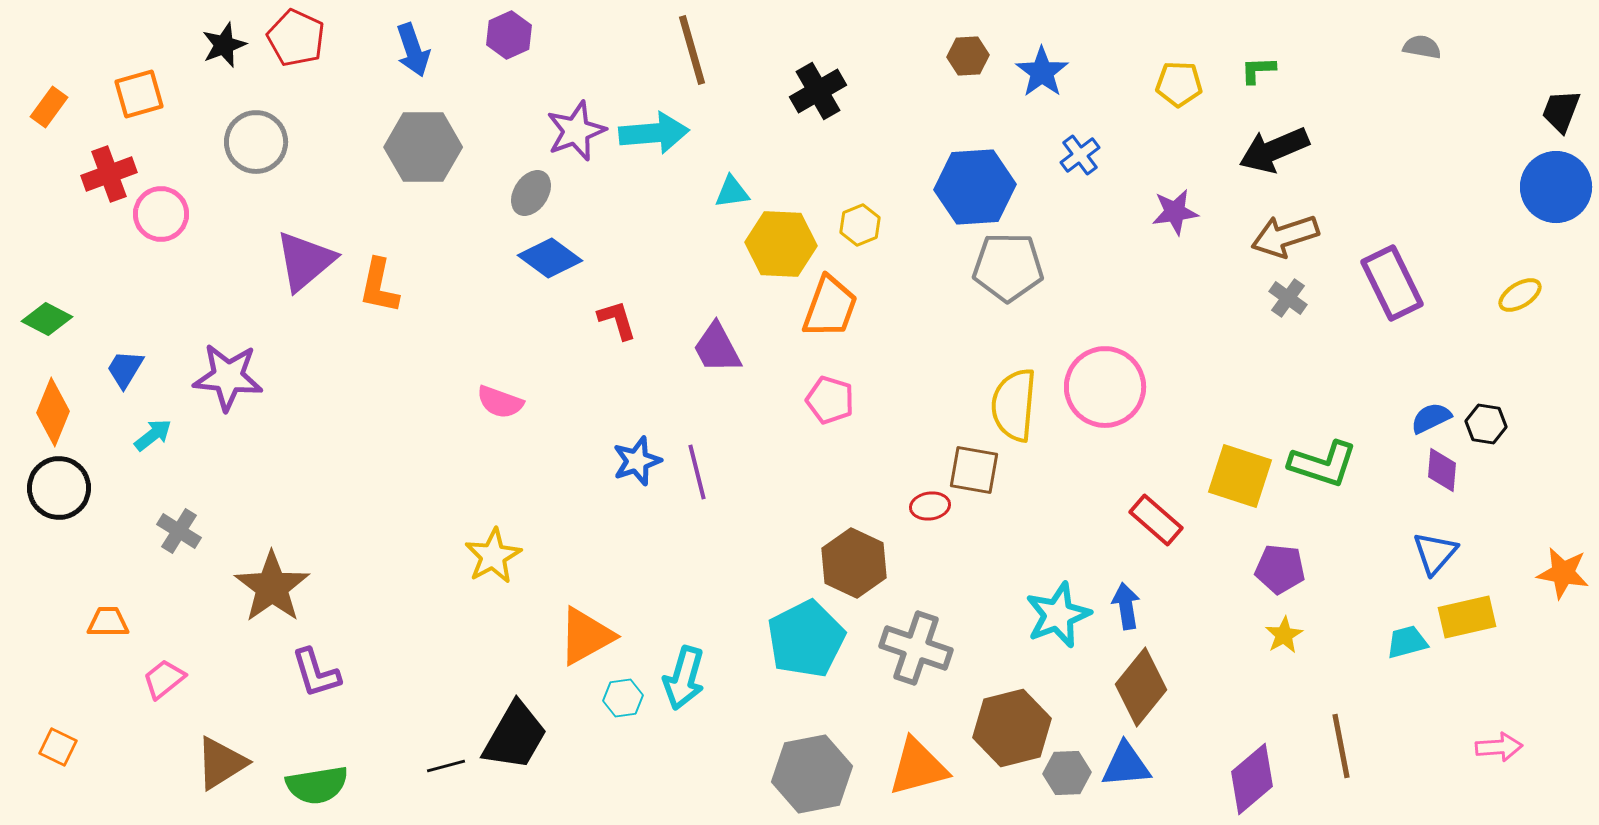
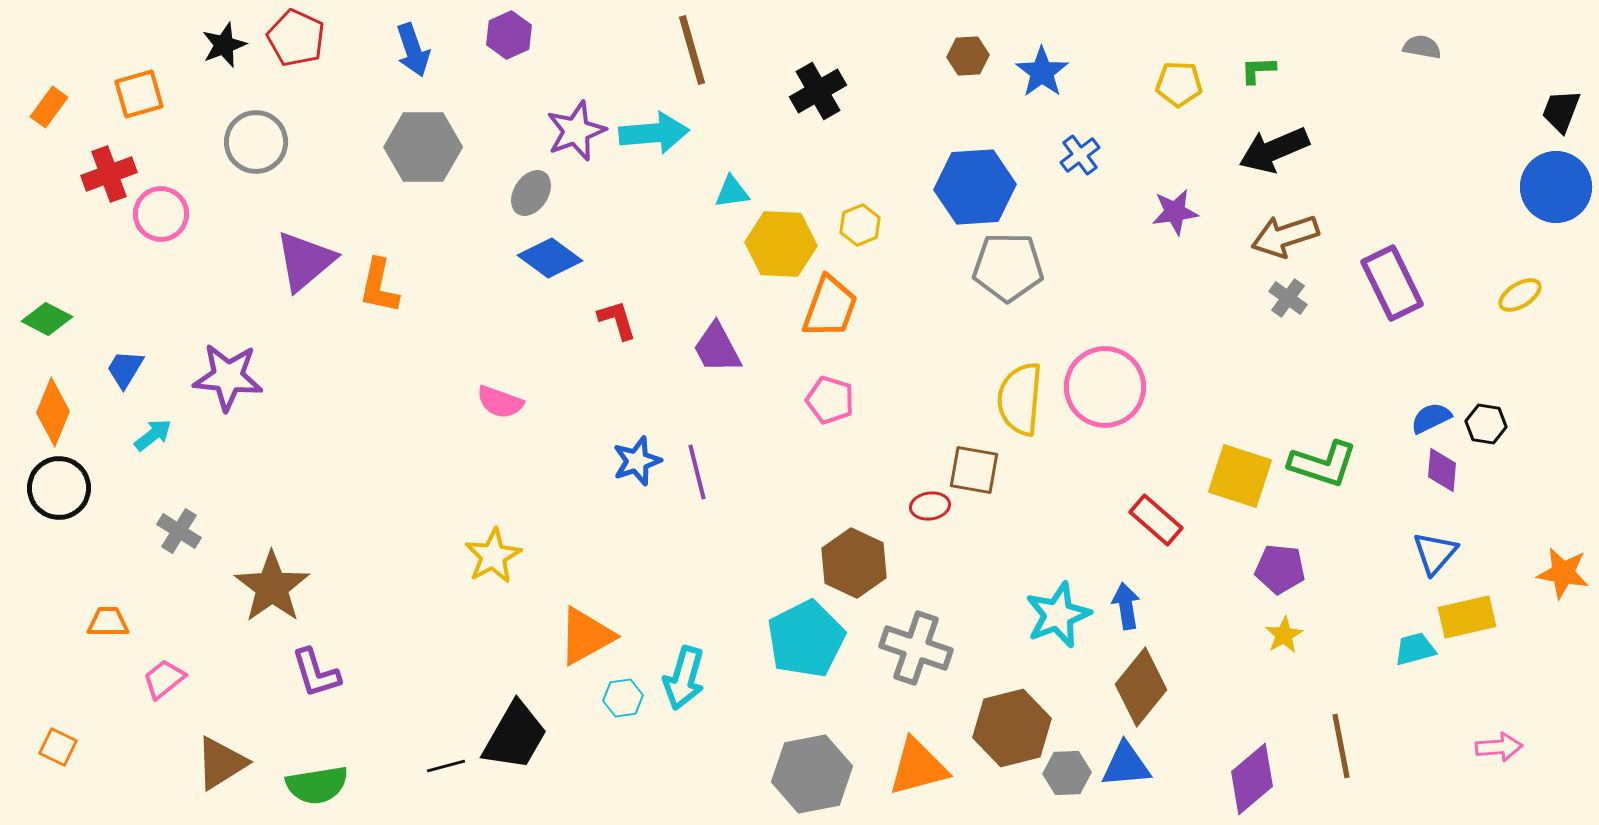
yellow semicircle at (1014, 405): moved 6 px right, 6 px up
cyan trapezoid at (1407, 642): moved 8 px right, 7 px down
